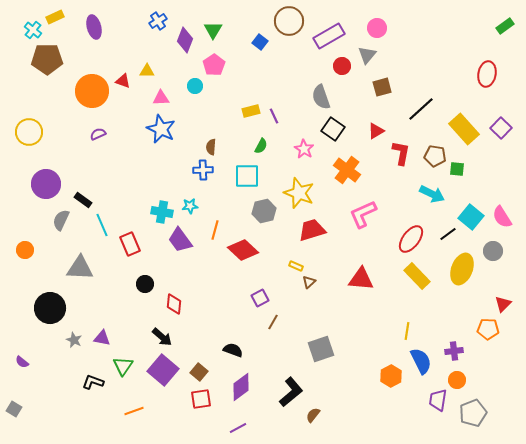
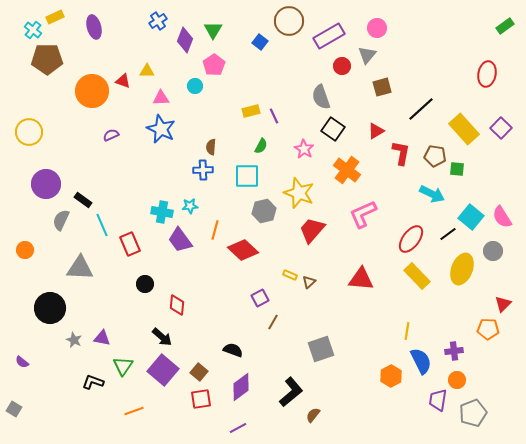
purple semicircle at (98, 134): moved 13 px right, 1 px down
red trapezoid at (312, 230): rotated 32 degrees counterclockwise
yellow rectangle at (296, 266): moved 6 px left, 9 px down
red diamond at (174, 304): moved 3 px right, 1 px down
